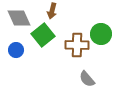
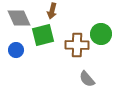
green square: rotated 25 degrees clockwise
